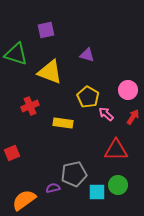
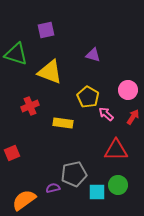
purple triangle: moved 6 px right
